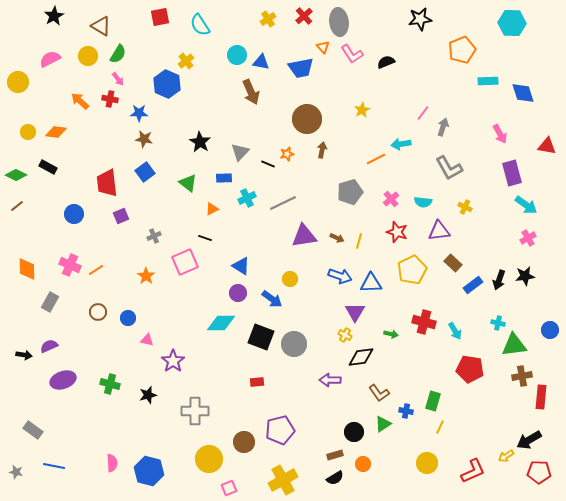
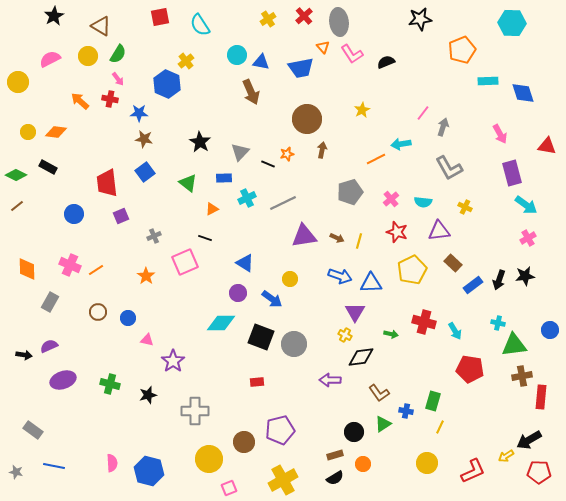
blue triangle at (241, 266): moved 4 px right, 3 px up
